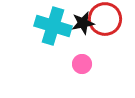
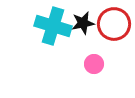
red circle: moved 9 px right, 5 px down
pink circle: moved 12 px right
